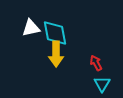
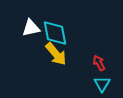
yellow arrow: rotated 40 degrees counterclockwise
red arrow: moved 3 px right
